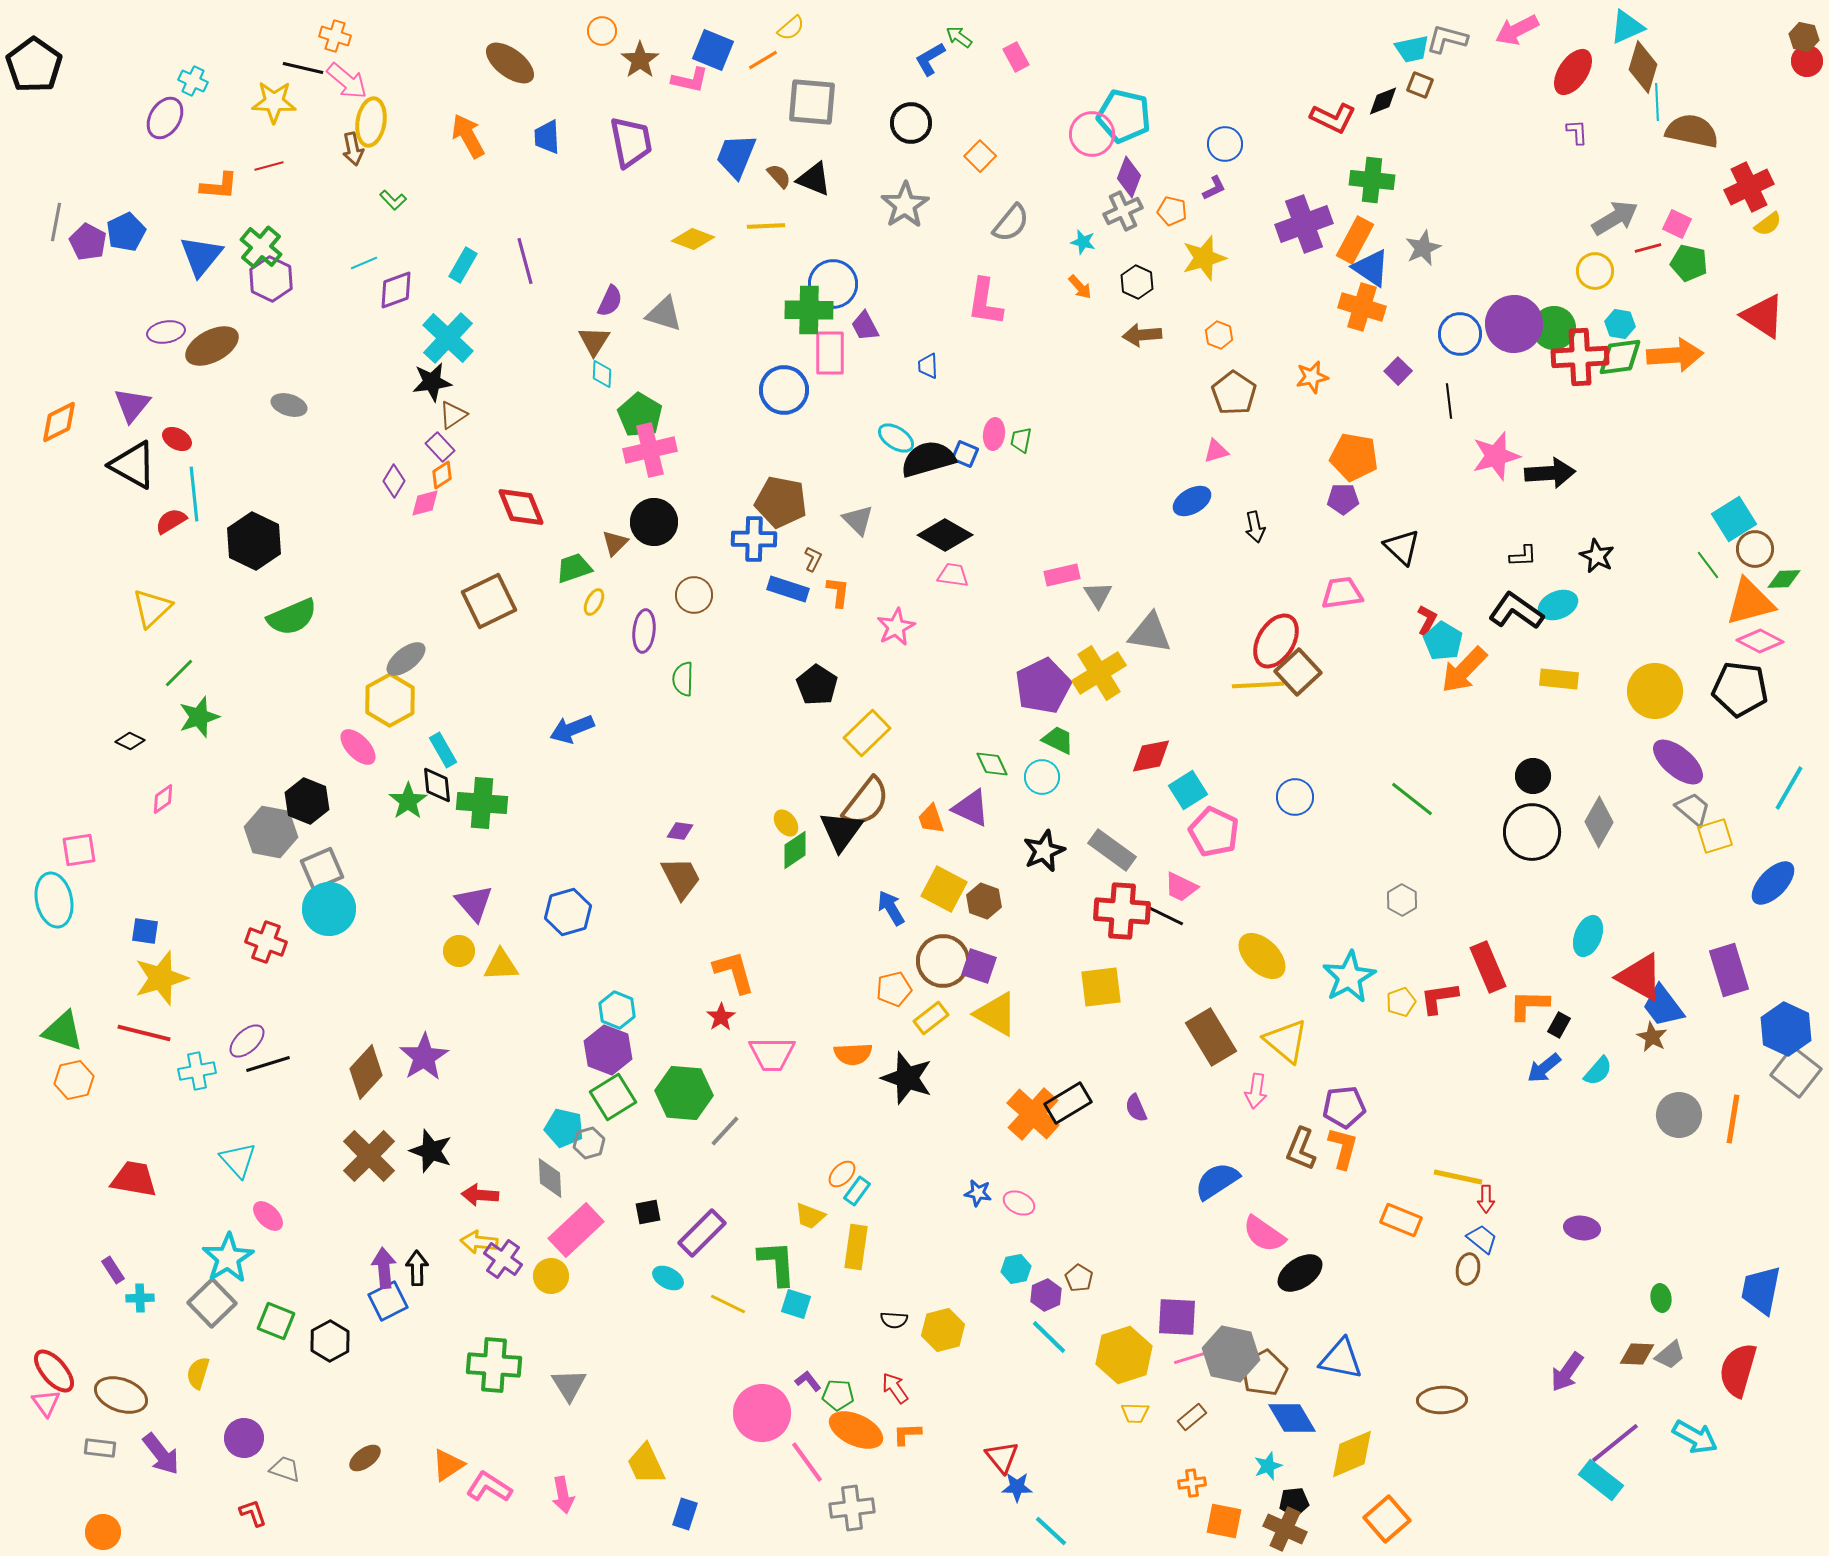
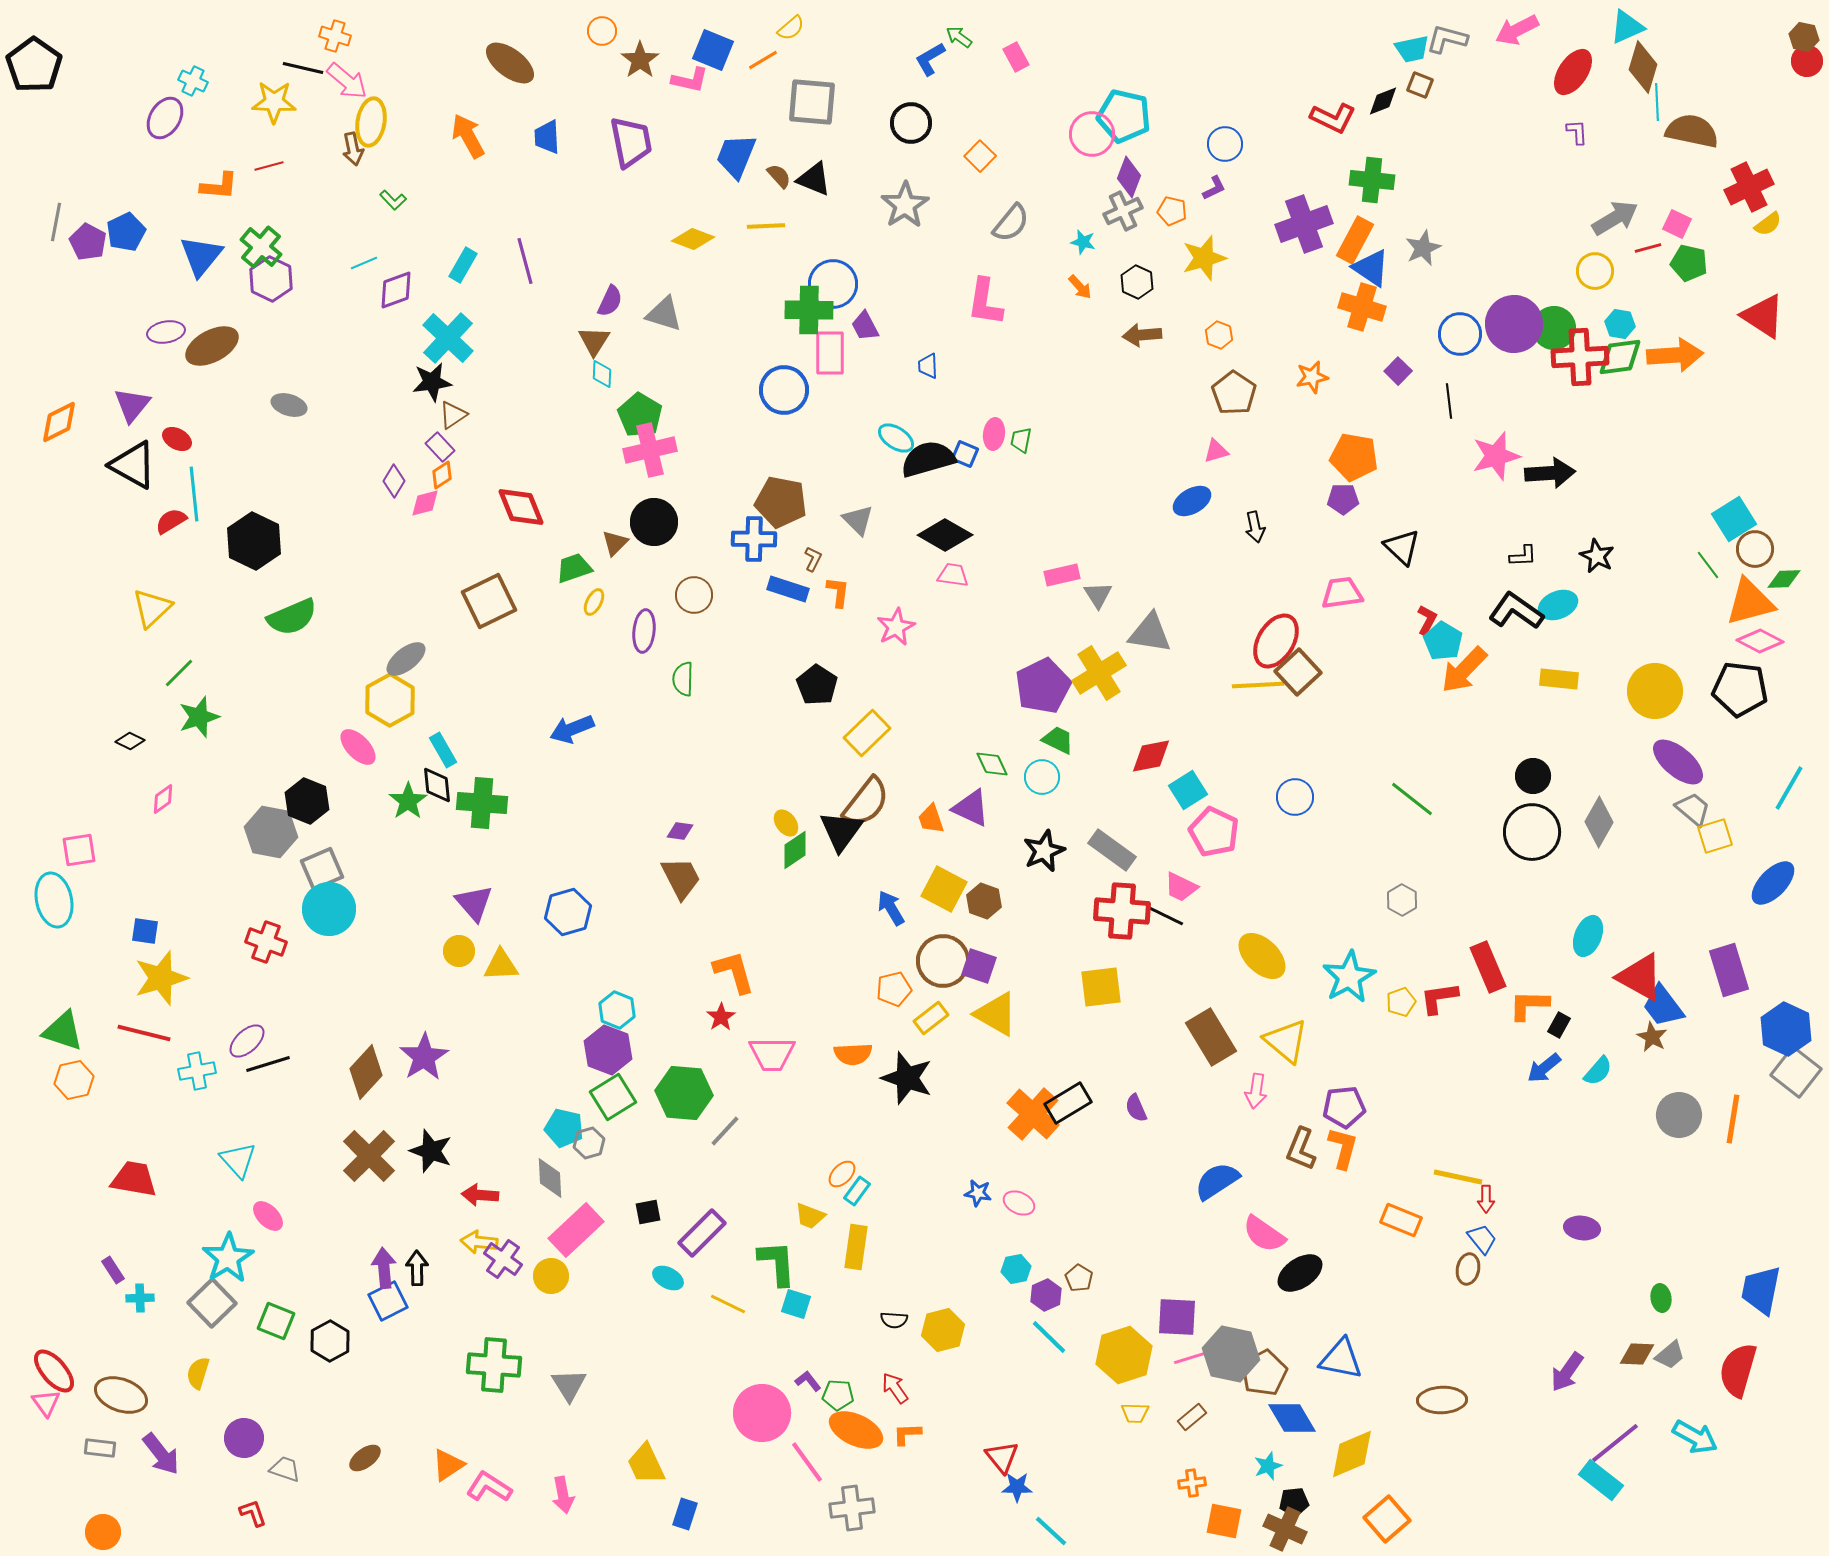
blue trapezoid at (1482, 1239): rotated 12 degrees clockwise
